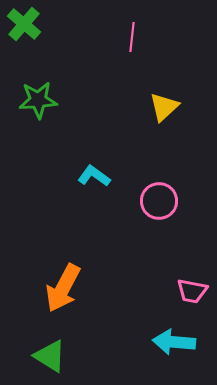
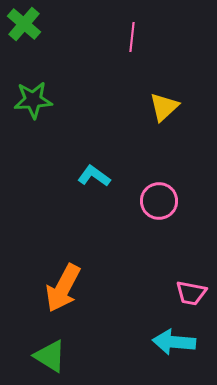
green star: moved 5 px left
pink trapezoid: moved 1 px left, 2 px down
